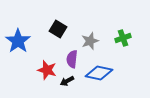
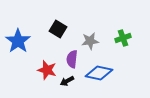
gray star: rotated 12 degrees clockwise
